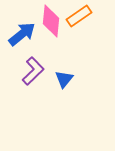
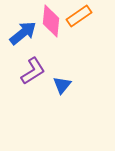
blue arrow: moved 1 px right, 1 px up
purple L-shape: rotated 12 degrees clockwise
blue triangle: moved 2 px left, 6 px down
